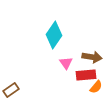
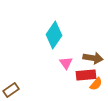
brown arrow: moved 1 px right, 1 px down
orange semicircle: moved 3 px up
